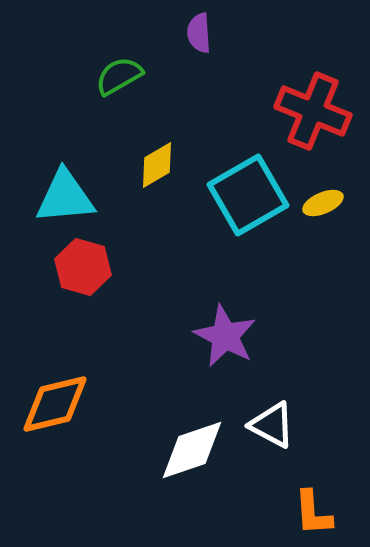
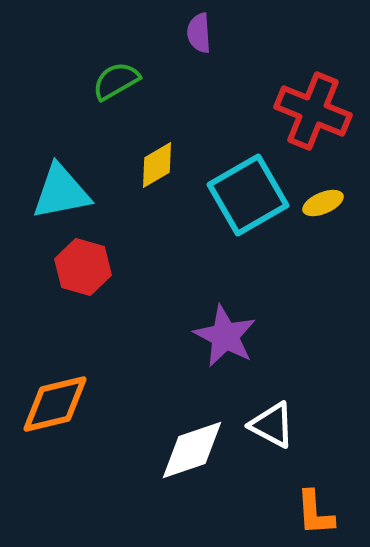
green semicircle: moved 3 px left, 5 px down
cyan triangle: moved 4 px left, 5 px up; rotated 6 degrees counterclockwise
orange L-shape: moved 2 px right
